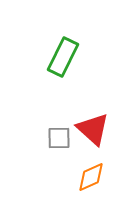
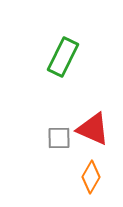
red triangle: rotated 18 degrees counterclockwise
orange diamond: rotated 36 degrees counterclockwise
